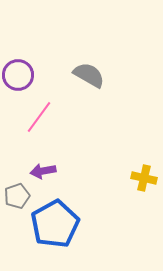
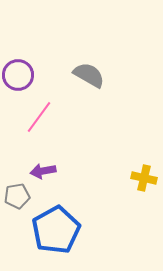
gray pentagon: rotated 10 degrees clockwise
blue pentagon: moved 1 px right, 6 px down
